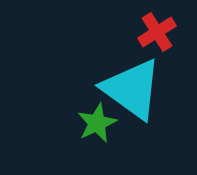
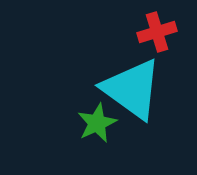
red cross: rotated 15 degrees clockwise
